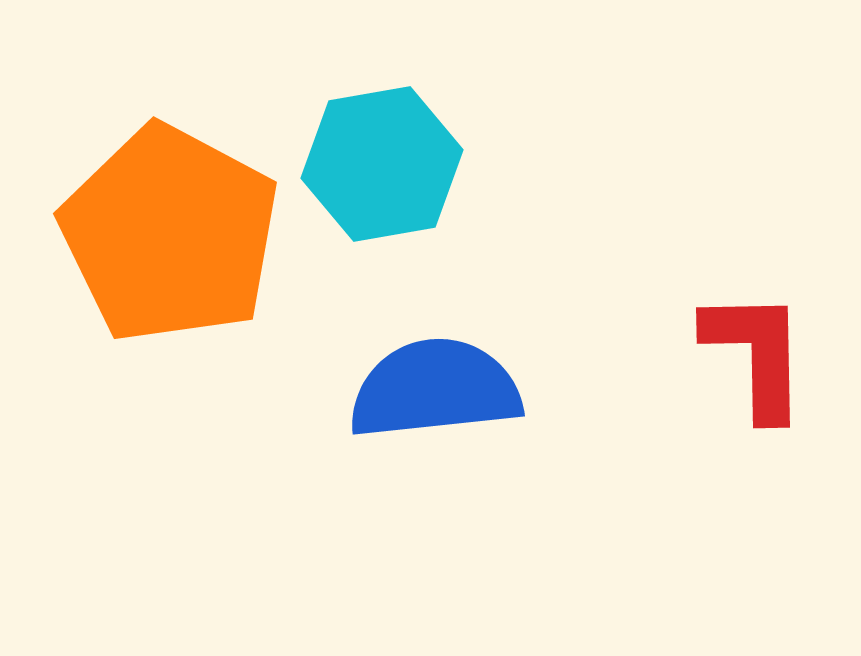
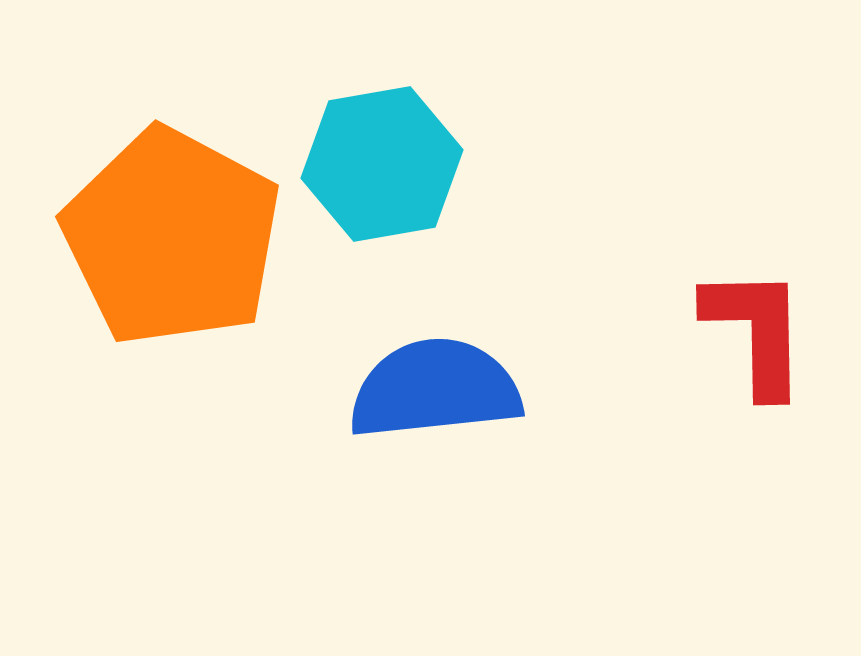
orange pentagon: moved 2 px right, 3 px down
red L-shape: moved 23 px up
